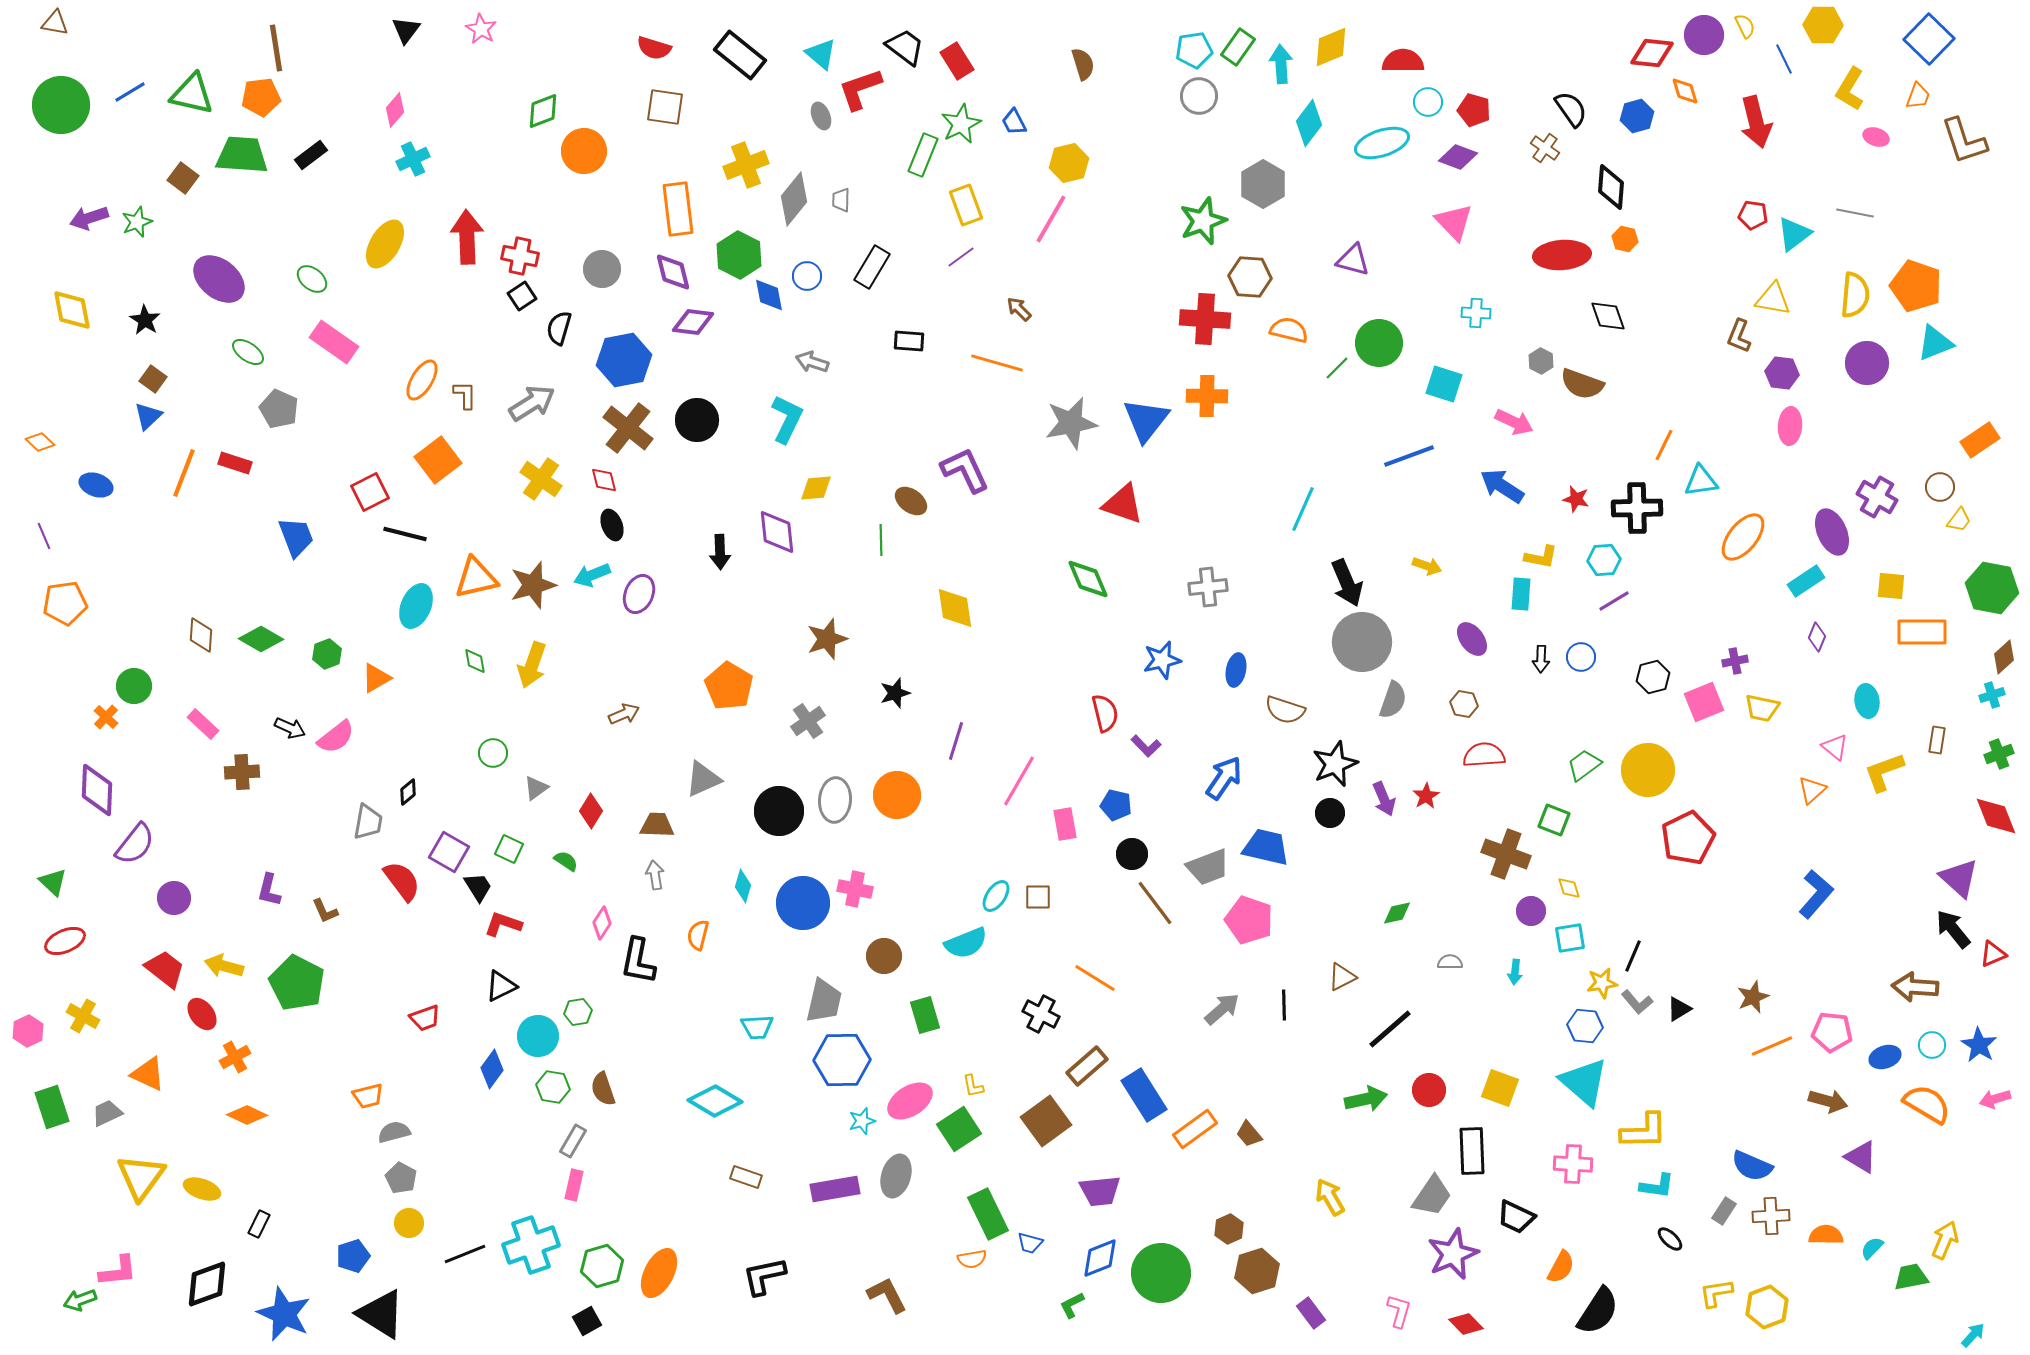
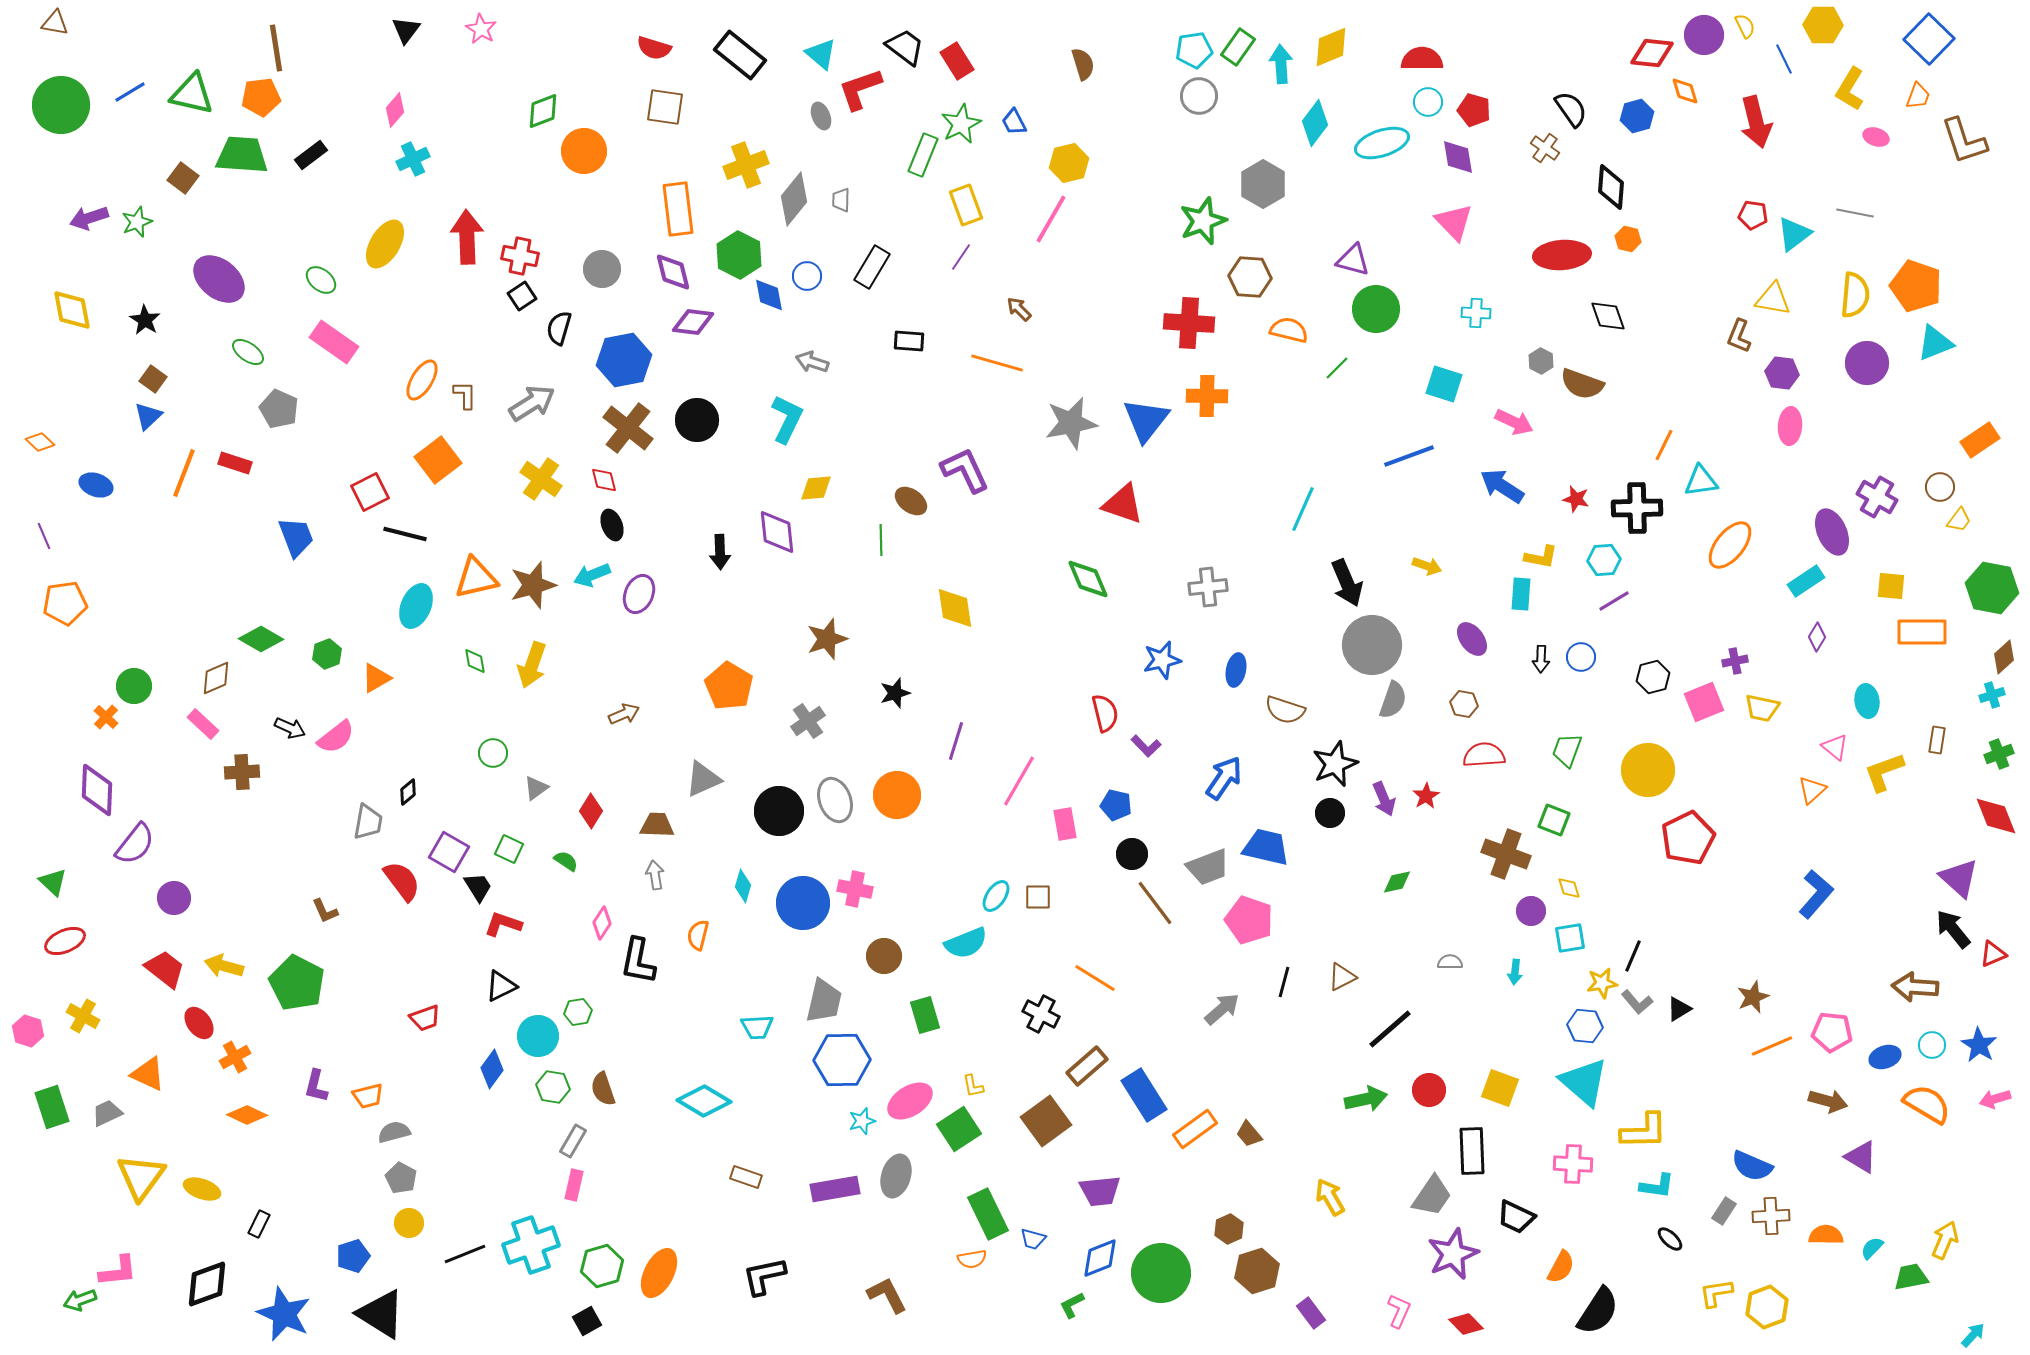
red semicircle at (1403, 61): moved 19 px right, 2 px up
cyan diamond at (1309, 123): moved 6 px right
purple diamond at (1458, 157): rotated 60 degrees clockwise
orange hexagon at (1625, 239): moved 3 px right
purple line at (961, 257): rotated 20 degrees counterclockwise
green ellipse at (312, 279): moved 9 px right, 1 px down
red cross at (1205, 319): moved 16 px left, 4 px down
green circle at (1379, 343): moved 3 px left, 34 px up
orange ellipse at (1743, 537): moved 13 px left, 8 px down
brown diamond at (201, 635): moved 15 px right, 43 px down; rotated 63 degrees clockwise
purple diamond at (1817, 637): rotated 8 degrees clockwise
gray circle at (1362, 642): moved 10 px right, 3 px down
green trapezoid at (1584, 765): moved 17 px left, 15 px up; rotated 33 degrees counterclockwise
gray ellipse at (835, 800): rotated 24 degrees counterclockwise
purple L-shape at (269, 890): moved 47 px right, 196 px down
green diamond at (1397, 913): moved 31 px up
black line at (1284, 1005): moved 23 px up; rotated 16 degrees clockwise
red ellipse at (202, 1014): moved 3 px left, 9 px down
pink hexagon at (28, 1031): rotated 16 degrees counterclockwise
cyan diamond at (715, 1101): moved 11 px left
blue trapezoid at (1030, 1243): moved 3 px right, 4 px up
pink L-shape at (1399, 1311): rotated 8 degrees clockwise
